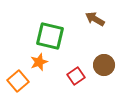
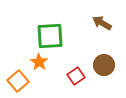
brown arrow: moved 7 px right, 4 px down
green square: rotated 16 degrees counterclockwise
orange star: rotated 18 degrees counterclockwise
